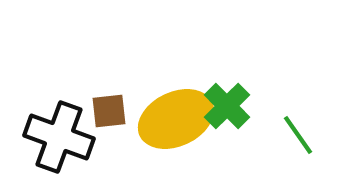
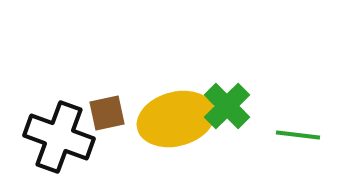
brown square: moved 2 px left, 2 px down; rotated 6 degrees counterclockwise
yellow ellipse: rotated 10 degrees clockwise
green line: rotated 48 degrees counterclockwise
